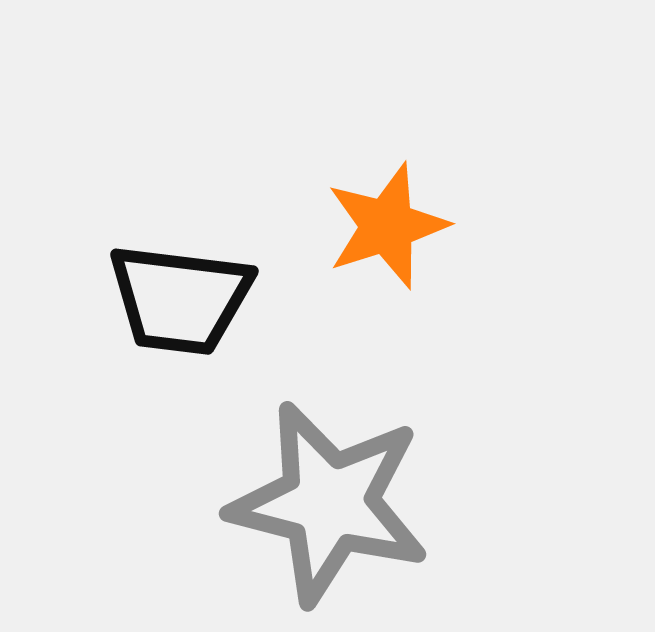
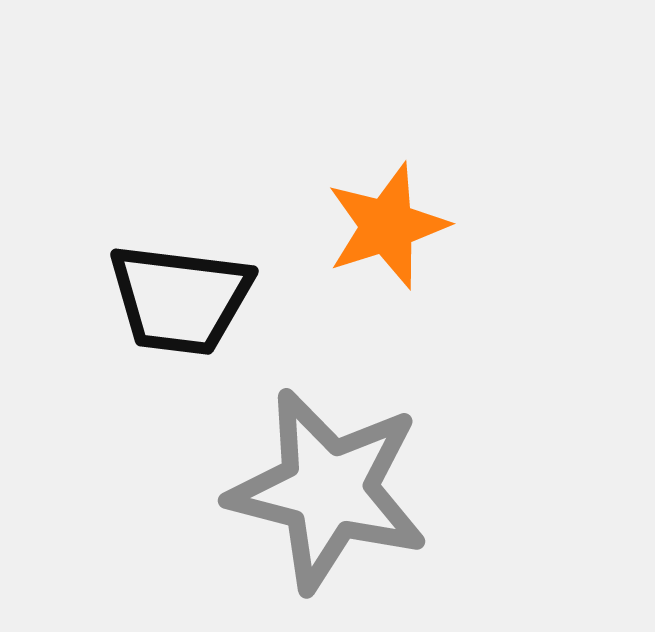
gray star: moved 1 px left, 13 px up
